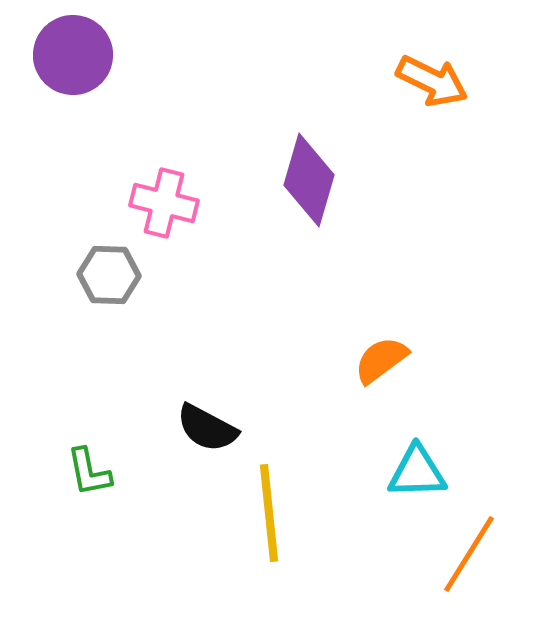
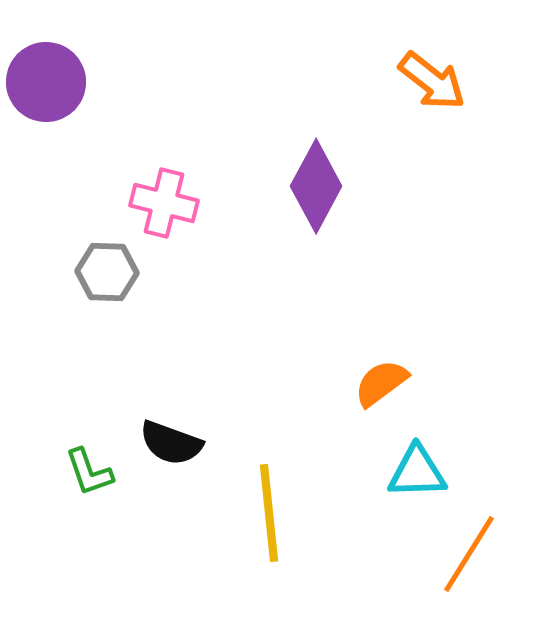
purple circle: moved 27 px left, 27 px down
orange arrow: rotated 12 degrees clockwise
purple diamond: moved 7 px right, 6 px down; rotated 12 degrees clockwise
gray hexagon: moved 2 px left, 3 px up
orange semicircle: moved 23 px down
black semicircle: moved 36 px left, 15 px down; rotated 8 degrees counterclockwise
green L-shape: rotated 8 degrees counterclockwise
